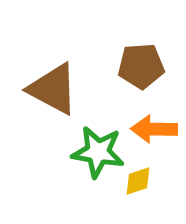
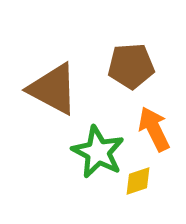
brown pentagon: moved 10 px left
orange arrow: rotated 63 degrees clockwise
green star: rotated 18 degrees clockwise
